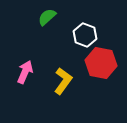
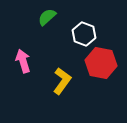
white hexagon: moved 1 px left, 1 px up
pink arrow: moved 2 px left, 11 px up; rotated 40 degrees counterclockwise
yellow L-shape: moved 1 px left
